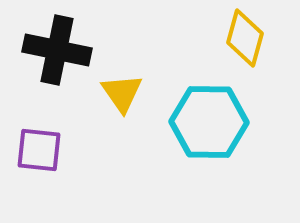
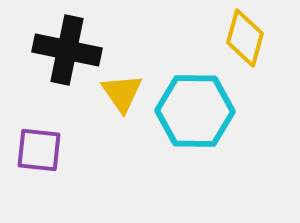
black cross: moved 10 px right
cyan hexagon: moved 14 px left, 11 px up
